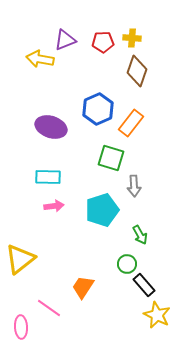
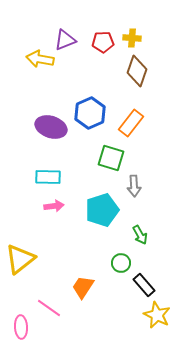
blue hexagon: moved 8 px left, 4 px down
green circle: moved 6 px left, 1 px up
